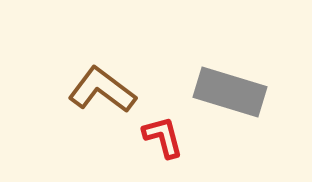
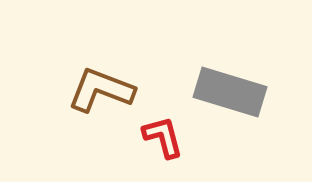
brown L-shape: moved 1 px left; rotated 16 degrees counterclockwise
